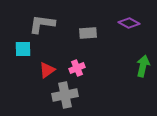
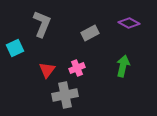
gray L-shape: rotated 104 degrees clockwise
gray rectangle: moved 2 px right; rotated 24 degrees counterclockwise
cyan square: moved 8 px left, 1 px up; rotated 24 degrees counterclockwise
green arrow: moved 20 px left
red triangle: rotated 18 degrees counterclockwise
